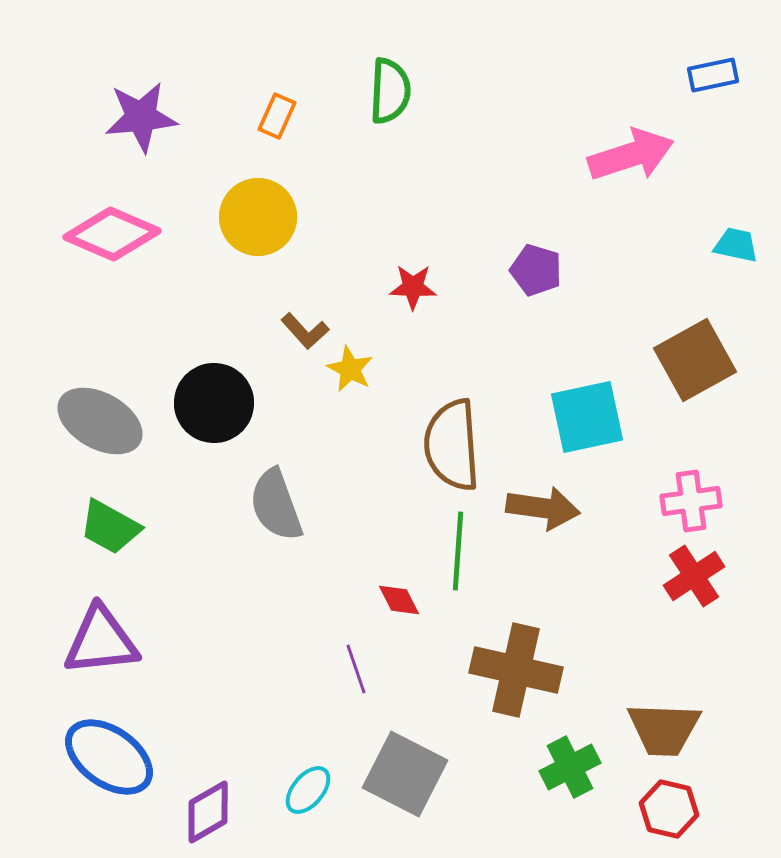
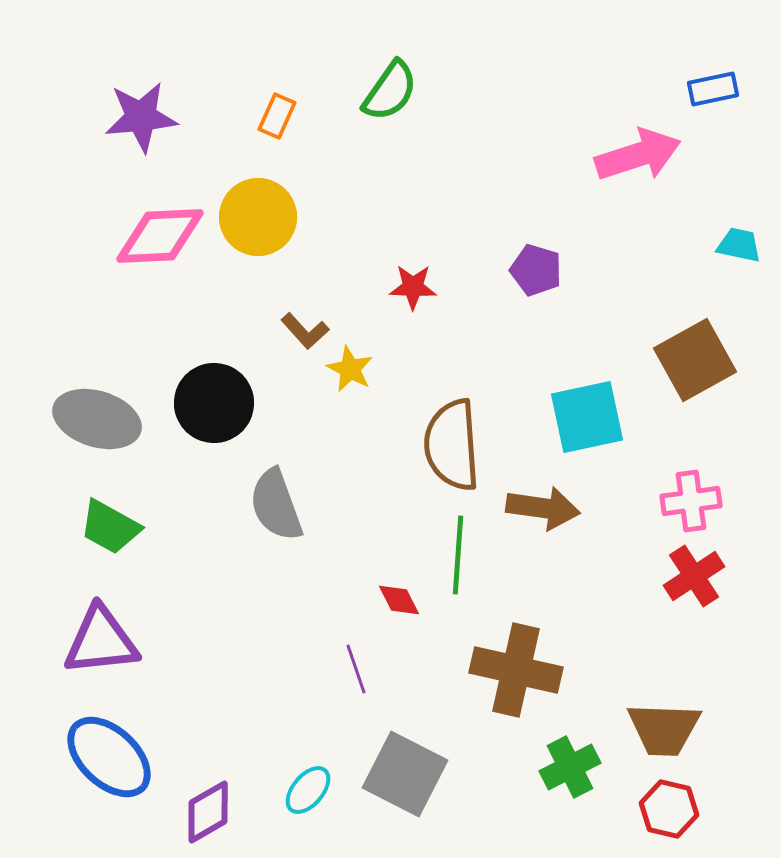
blue rectangle: moved 14 px down
green semicircle: rotated 32 degrees clockwise
pink arrow: moved 7 px right
pink diamond: moved 48 px right, 2 px down; rotated 26 degrees counterclockwise
cyan trapezoid: moved 3 px right
gray ellipse: moved 3 px left, 2 px up; rotated 12 degrees counterclockwise
green line: moved 4 px down
blue ellipse: rotated 8 degrees clockwise
